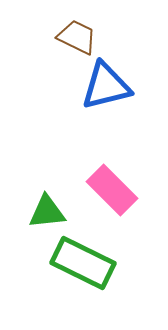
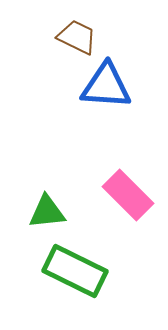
blue triangle: rotated 18 degrees clockwise
pink rectangle: moved 16 px right, 5 px down
green rectangle: moved 8 px left, 8 px down
